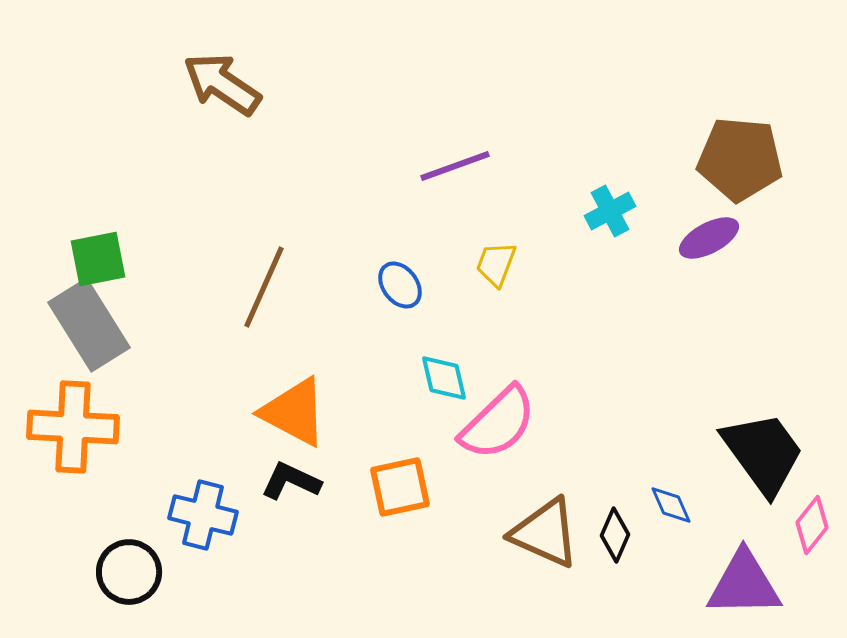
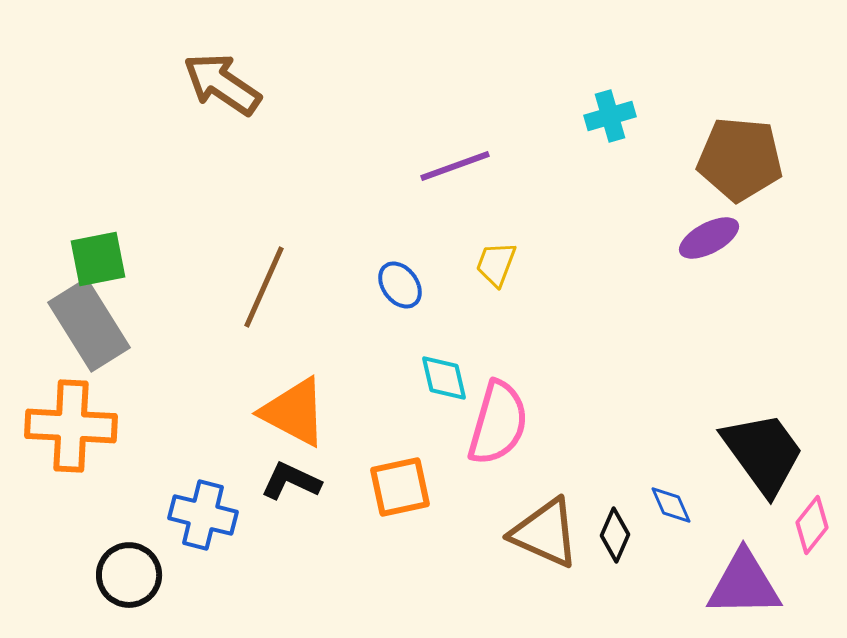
cyan cross: moved 95 px up; rotated 12 degrees clockwise
pink semicircle: rotated 30 degrees counterclockwise
orange cross: moved 2 px left, 1 px up
black circle: moved 3 px down
